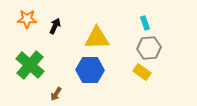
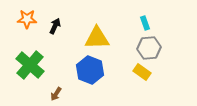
blue hexagon: rotated 20 degrees clockwise
